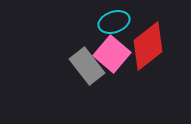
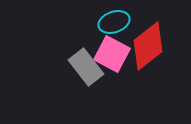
pink square: rotated 12 degrees counterclockwise
gray rectangle: moved 1 px left, 1 px down
